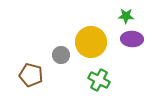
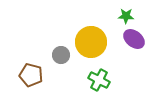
purple ellipse: moved 2 px right; rotated 35 degrees clockwise
